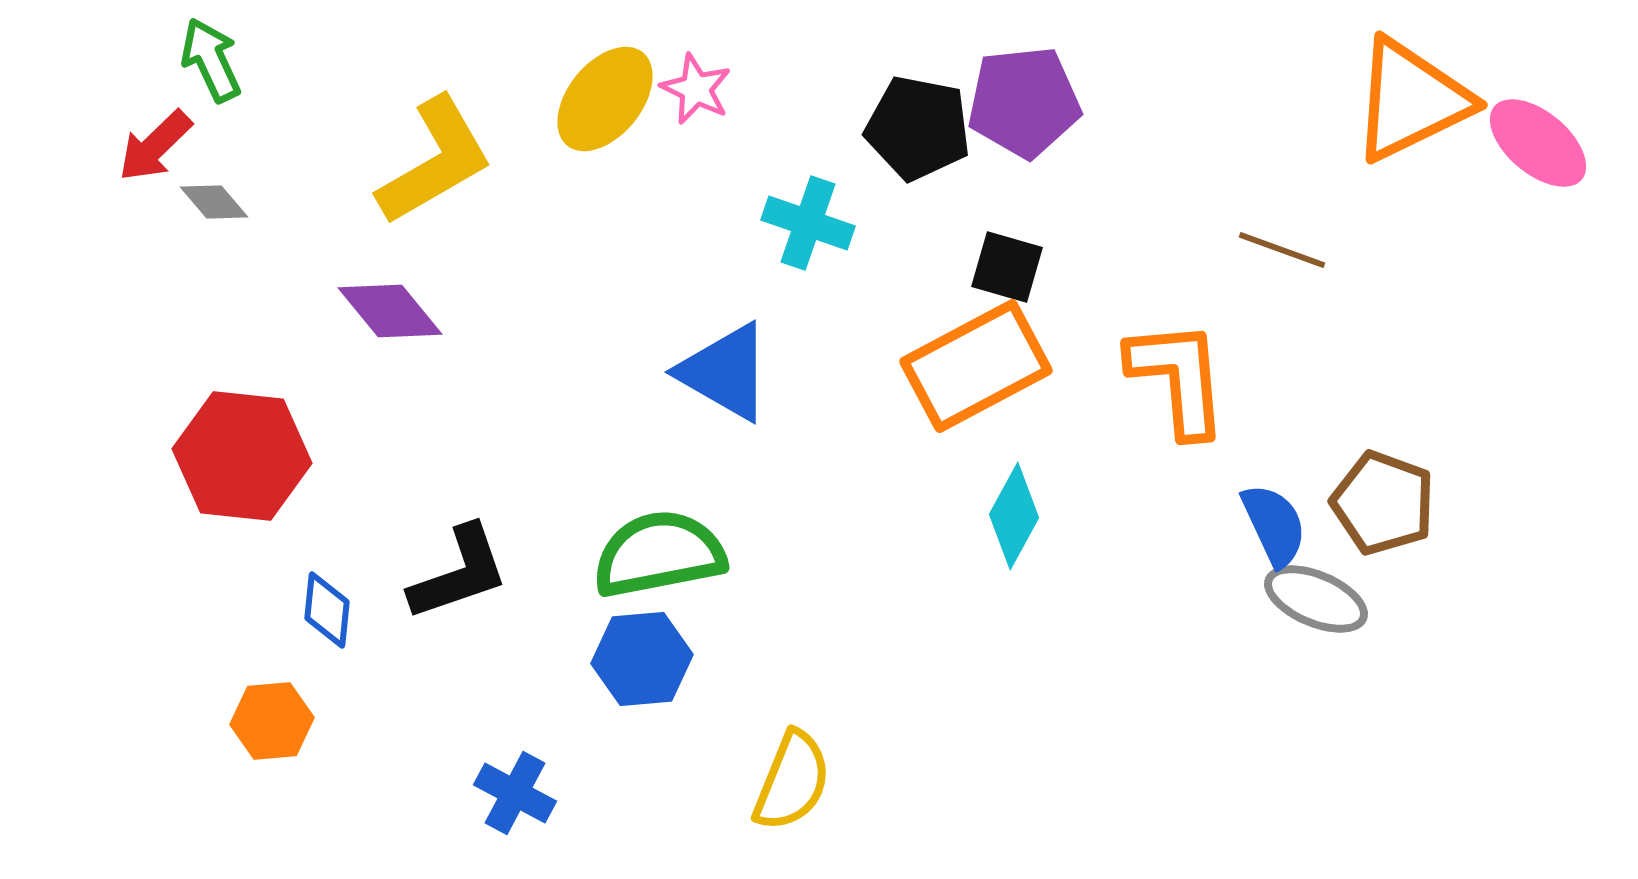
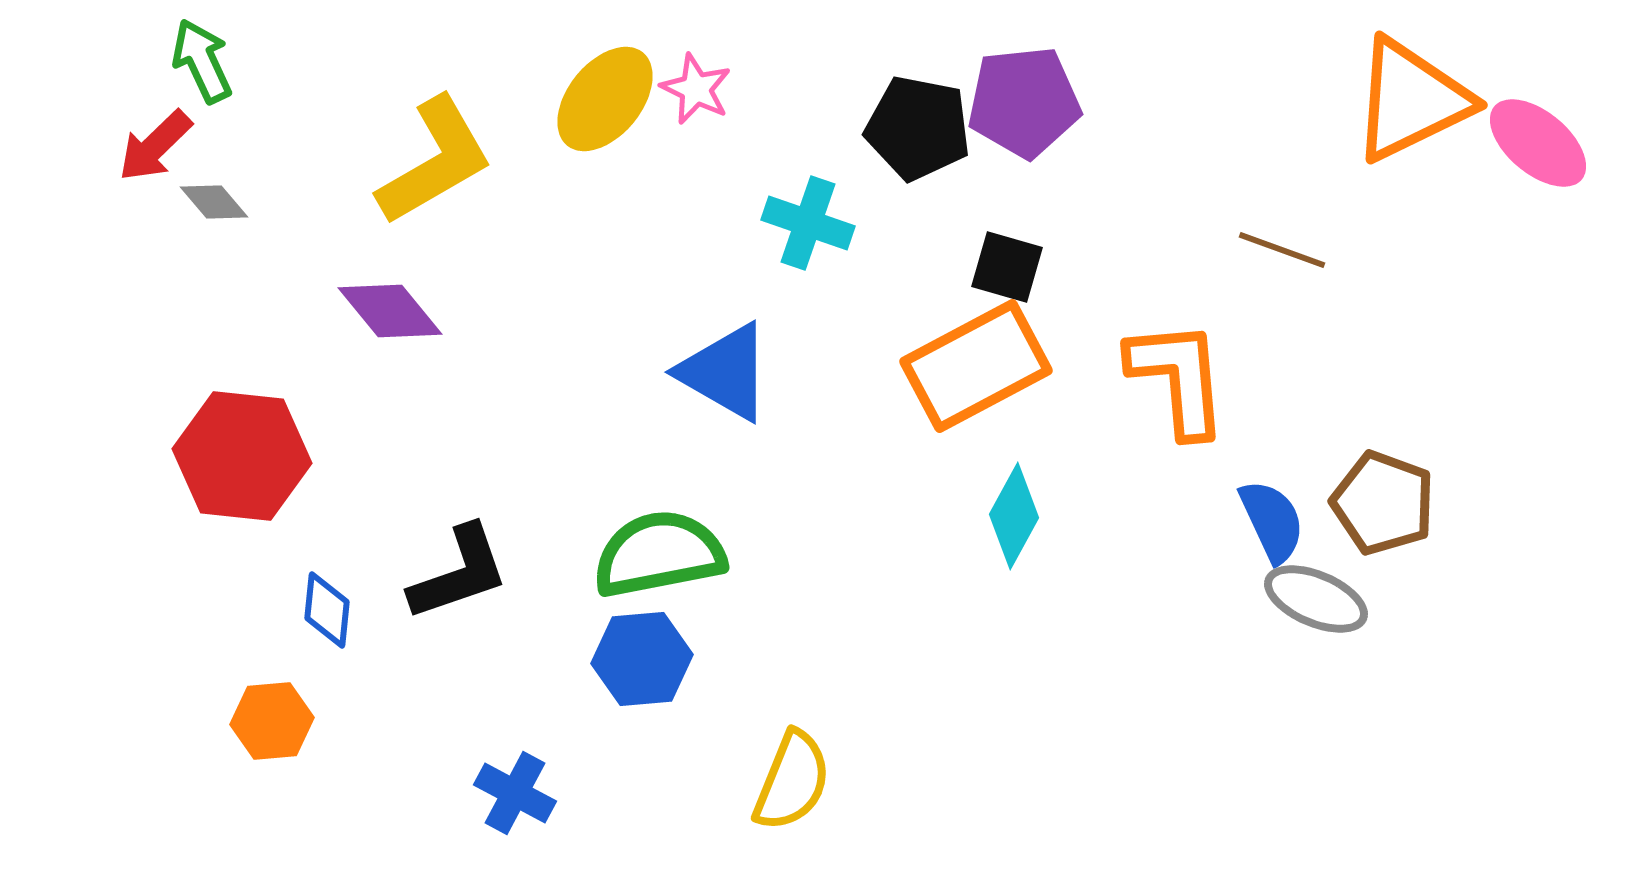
green arrow: moved 9 px left, 1 px down
blue semicircle: moved 2 px left, 4 px up
